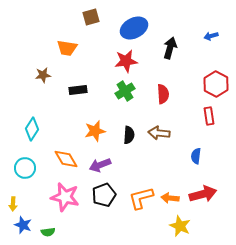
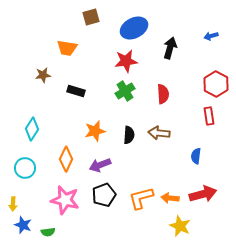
black rectangle: moved 2 px left, 1 px down; rotated 24 degrees clockwise
orange diamond: rotated 55 degrees clockwise
pink star: moved 3 px down
